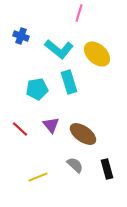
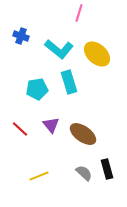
gray semicircle: moved 9 px right, 8 px down
yellow line: moved 1 px right, 1 px up
